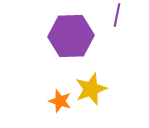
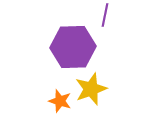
purple line: moved 12 px left
purple hexagon: moved 2 px right, 11 px down
